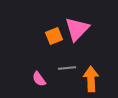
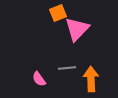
orange square: moved 4 px right, 23 px up
